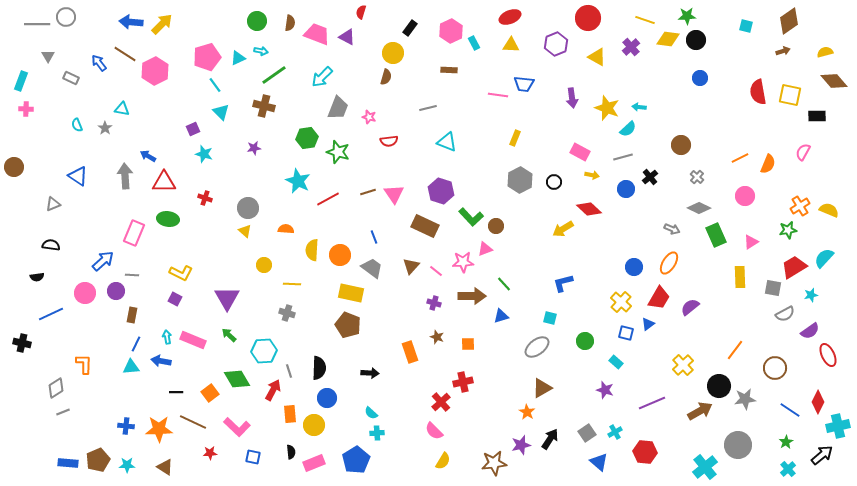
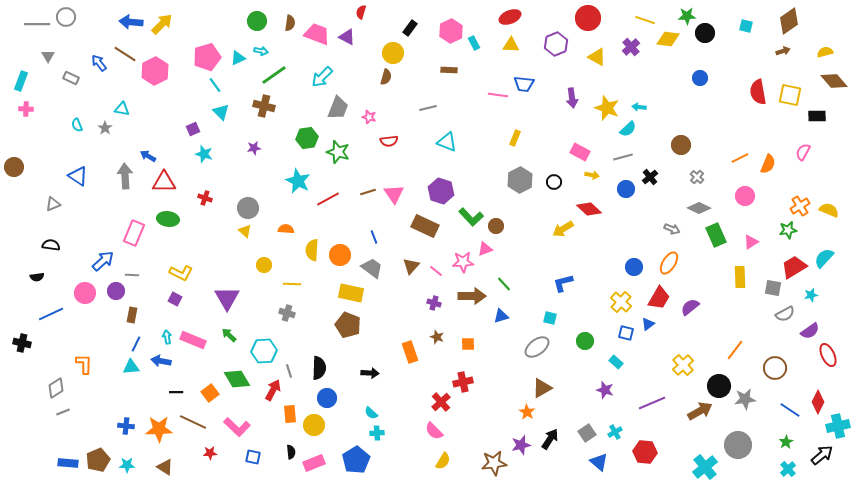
black circle at (696, 40): moved 9 px right, 7 px up
